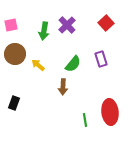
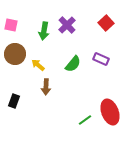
pink square: rotated 24 degrees clockwise
purple rectangle: rotated 49 degrees counterclockwise
brown arrow: moved 17 px left
black rectangle: moved 2 px up
red ellipse: rotated 15 degrees counterclockwise
green line: rotated 64 degrees clockwise
